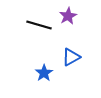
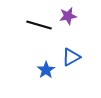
purple star: rotated 18 degrees clockwise
blue star: moved 2 px right, 3 px up
